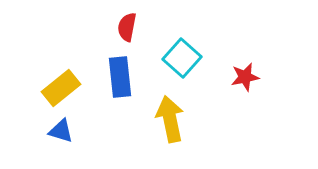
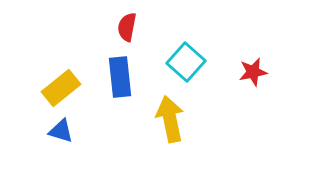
cyan square: moved 4 px right, 4 px down
red star: moved 8 px right, 5 px up
